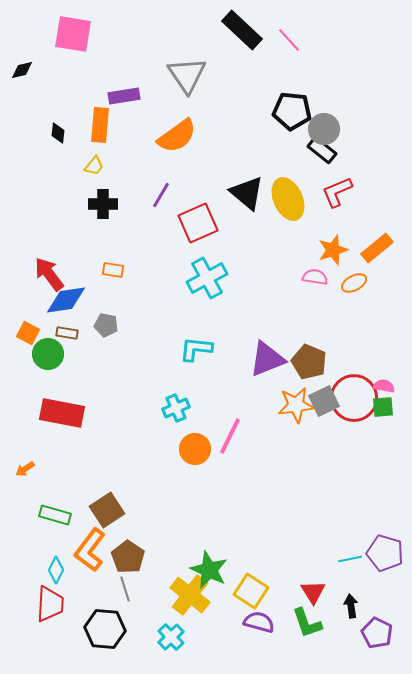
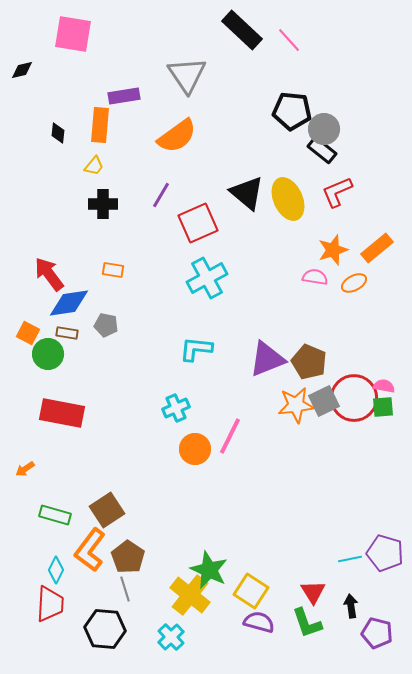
blue diamond at (66, 300): moved 3 px right, 3 px down
purple pentagon at (377, 633): rotated 12 degrees counterclockwise
